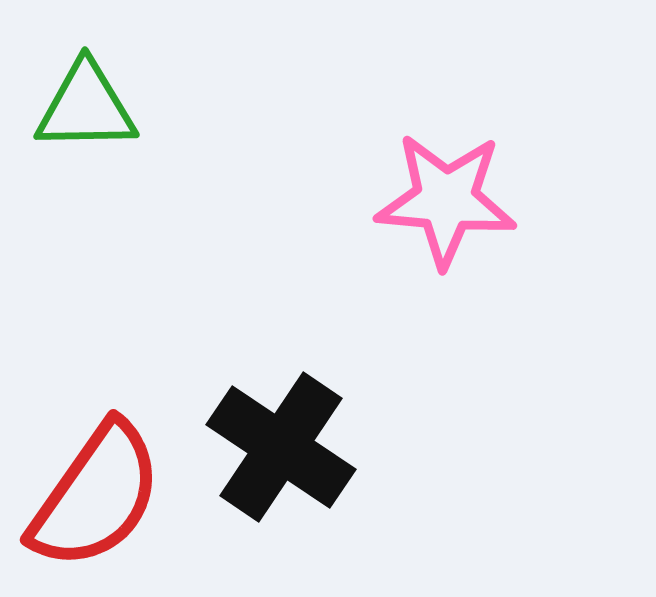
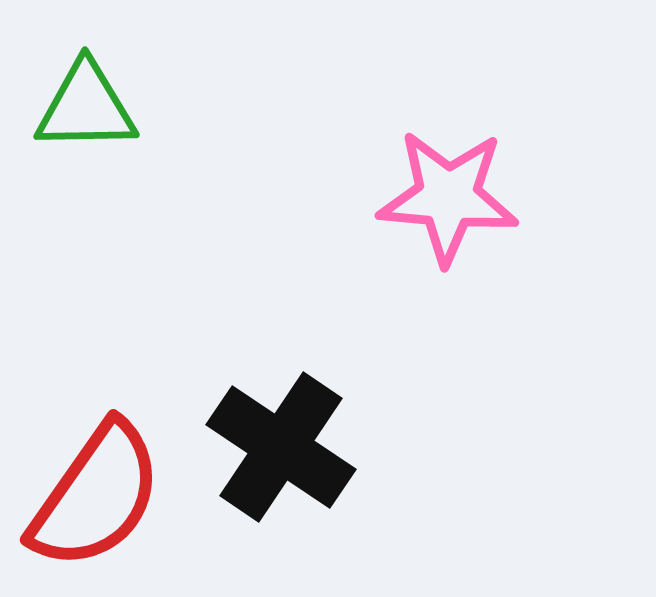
pink star: moved 2 px right, 3 px up
